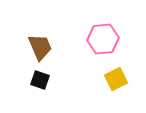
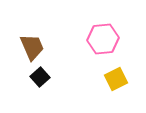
brown trapezoid: moved 8 px left
black square: moved 3 px up; rotated 30 degrees clockwise
